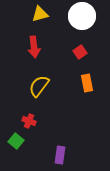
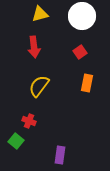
orange rectangle: rotated 24 degrees clockwise
